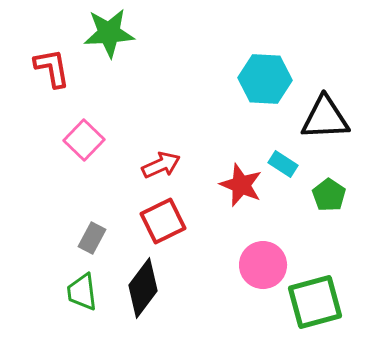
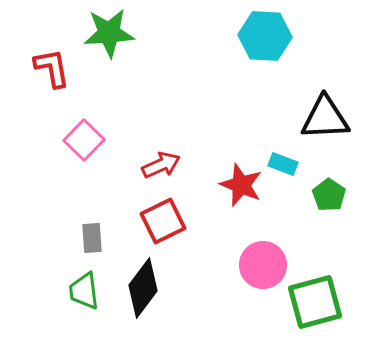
cyan hexagon: moved 43 px up
cyan rectangle: rotated 12 degrees counterclockwise
gray rectangle: rotated 32 degrees counterclockwise
green trapezoid: moved 2 px right, 1 px up
